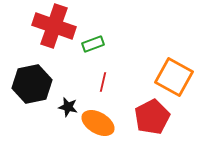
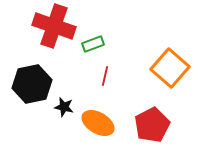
orange square: moved 4 px left, 9 px up; rotated 12 degrees clockwise
red line: moved 2 px right, 6 px up
black star: moved 4 px left
red pentagon: moved 8 px down
